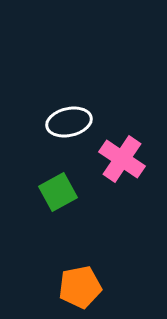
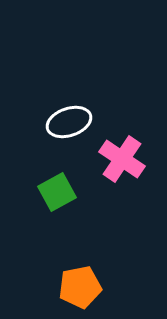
white ellipse: rotated 6 degrees counterclockwise
green square: moved 1 px left
